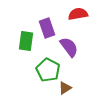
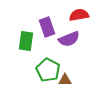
red semicircle: moved 1 px right, 1 px down
purple rectangle: moved 1 px up
purple semicircle: moved 8 px up; rotated 105 degrees clockwise
brown triangle: moved 8 px up; rotated 32 degrees clockwise
